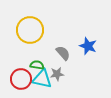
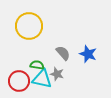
yellow circle: moved 1 px left, 4 px up
blue star: moved 8 px down
gray star: rotated 24 degrees clockwise
red circle: moved 2 px left, 2 px down
